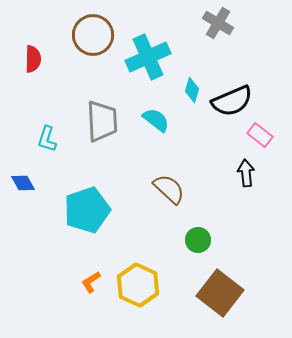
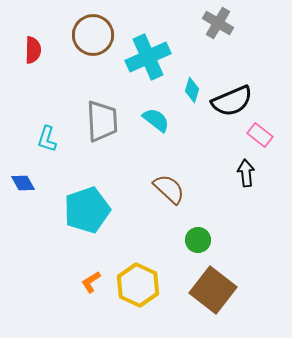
red semicircle: moved 9 px up
brown square: moved 7 px left, 3 px up
